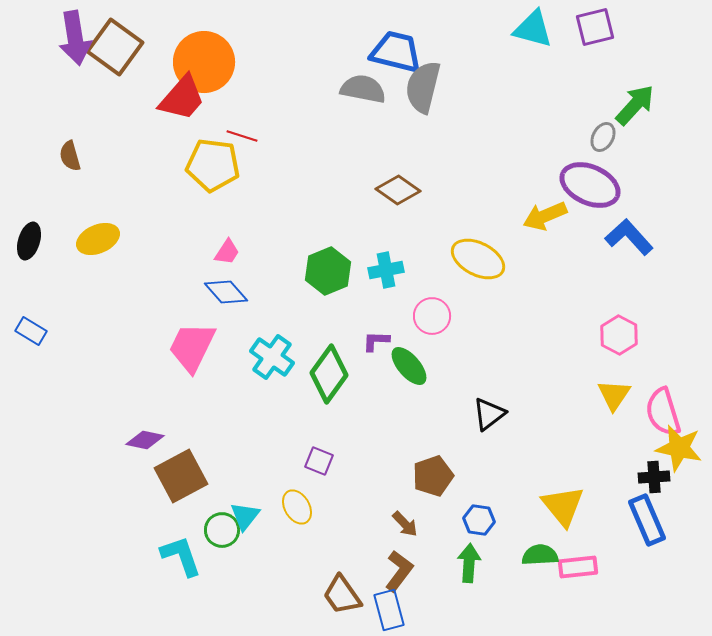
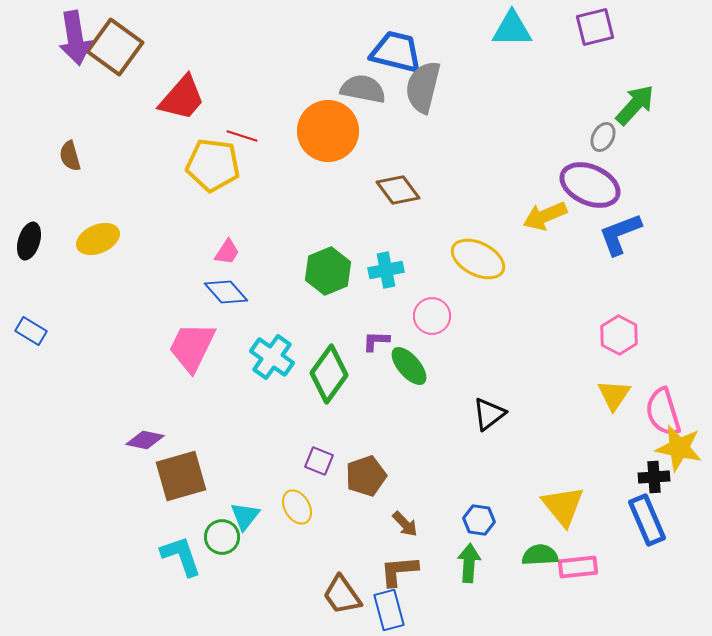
cyan triangle at (533, 29): moved 21 px left; rotated 15 degrees counterclockwise
orange circle at (204, 62): moved 124 px right, 69 px down
brown diamond at (398, 190): rotated 18 degrees clockwise
blue L-shape at (629, 237): moved 9 px left, 3 px up; rotated 69 degrees counterclockwise
brown square at (181, 476): rotated 12 degrees clockwise
brown pentagon at (433, 476): moved 67 px left
green circle at (222, 530): moved 7 px down
brown L-shape at (399, 571): rotated 132 degrees counterclockwise
